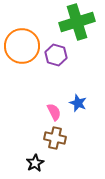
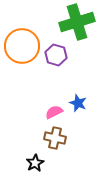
pink semicircle: rotated 90 degrees counterclockwise
